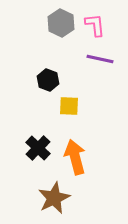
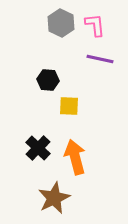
black hexagon: rotated 15 degrees counterclockwise
